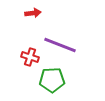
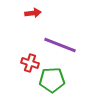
red cross: moved 6 px down
